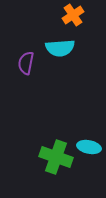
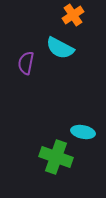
cyan semicircle: rotated 32 degrees clockwise
cyan ellipse: moved 6 px left, 15 px up
